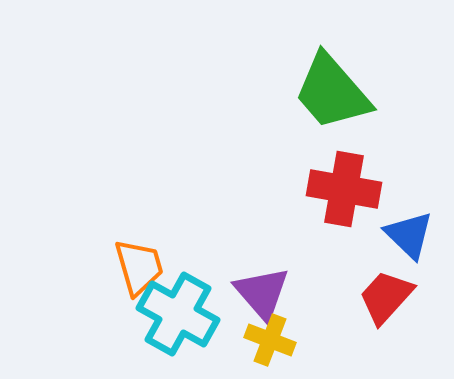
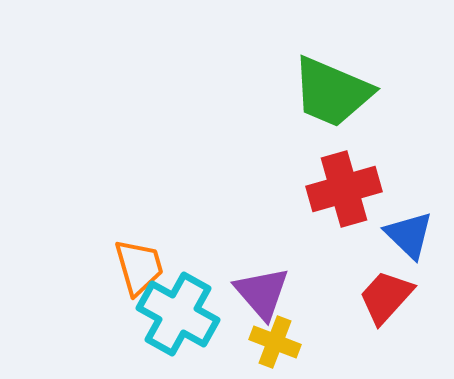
green trapezoid: rotated 26 degrees counterclockwise
red cross: rotated 26 degrees counterclockwise
yellow cross: moved 5 px right, 2 px down
